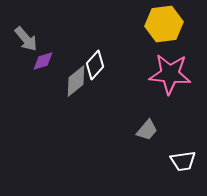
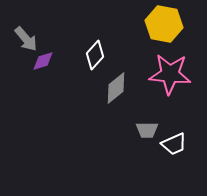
yellow hexagon: rotated 18 degrees clockwise
white diamond: moved 10 px up
gray diamond: moved 40 px right, 7 px down
gray trapezoid: rotated 50 degrees clockwise
white trapezoid: moved 9 px left, 17 px up; rotated 16 degrees counterclockwise
